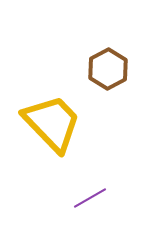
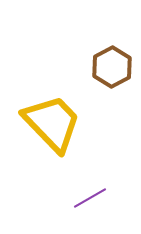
brown hexagon: moved 4 px right, 2 px up
